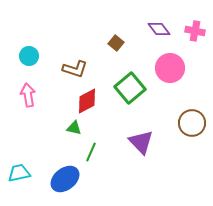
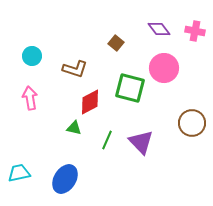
cyan circle: moved 3 px right
pink circle: moved 6 px left
green square: rotated 36 degrees counterclockwise
pink arrow: moved 2 px right, 3 px down
red diamond: moved 3 px right, 1 px down
green line: moved 16 px right, 12 px up
blue ellipse: rotated 20 degrees counterclockwise
